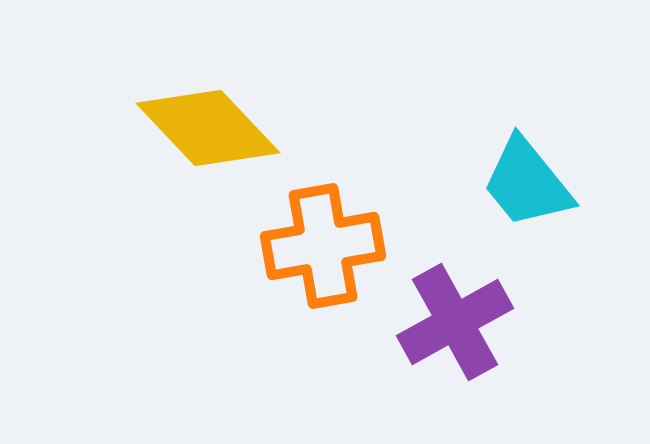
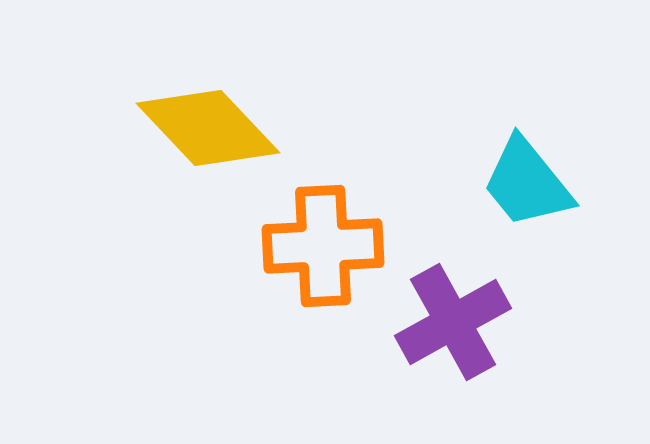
orange cross: rotated 7 degrees clockwise
purple cross: moved 2 px left
